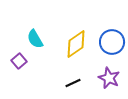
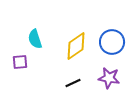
cyan semicircle: rotated 12 degrees clockwise
yellow diamond: moved 2 px down
purple square: moved 1 px right, 1 px down; rotated 35 degrees clockwise
purple star: rotated 15 degrees counterclockwise
